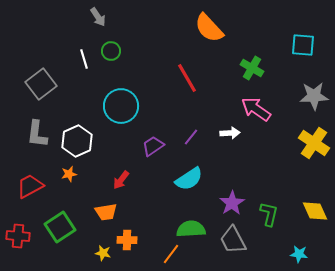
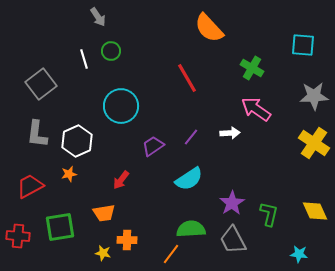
orange trapezoid: moved 2 px left, 1 px down
green square: rotated 24 degrees clockwise
